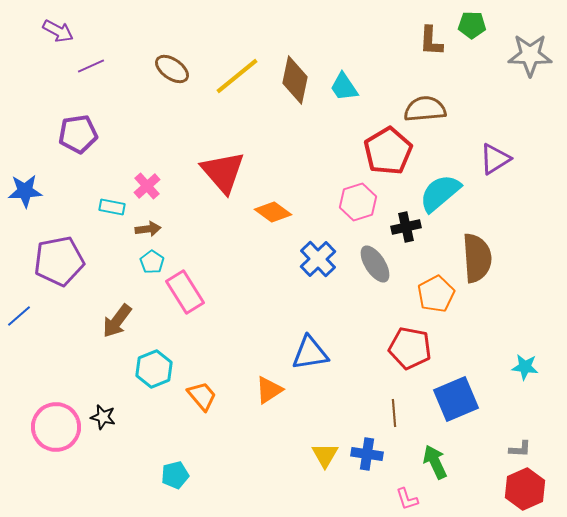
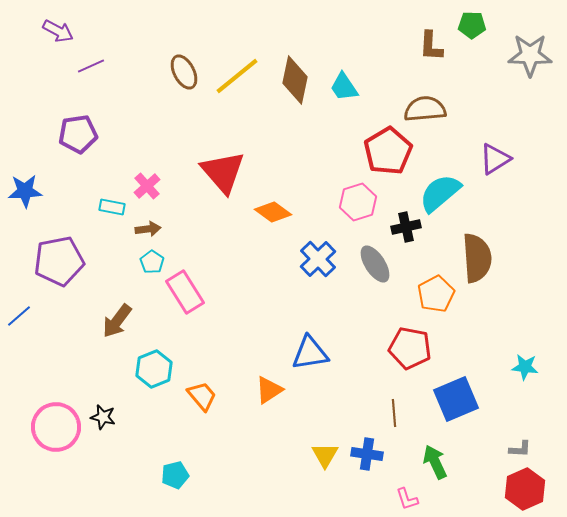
brown L-shape at (431, 41): moved 5 px down
brown ellipse at (172, 69): moved 12 px right, 3 px down; rotated 28 degrees clockwise
